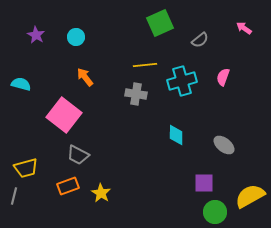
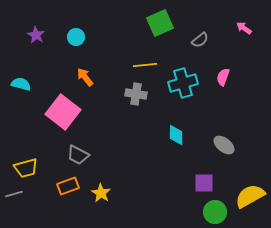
cyan cross: moved 1 px right, 2 px down
pink square: moved 1 px left, 3 px up
gray line: moved 2 px up; rotated 60 degrees clockwise
